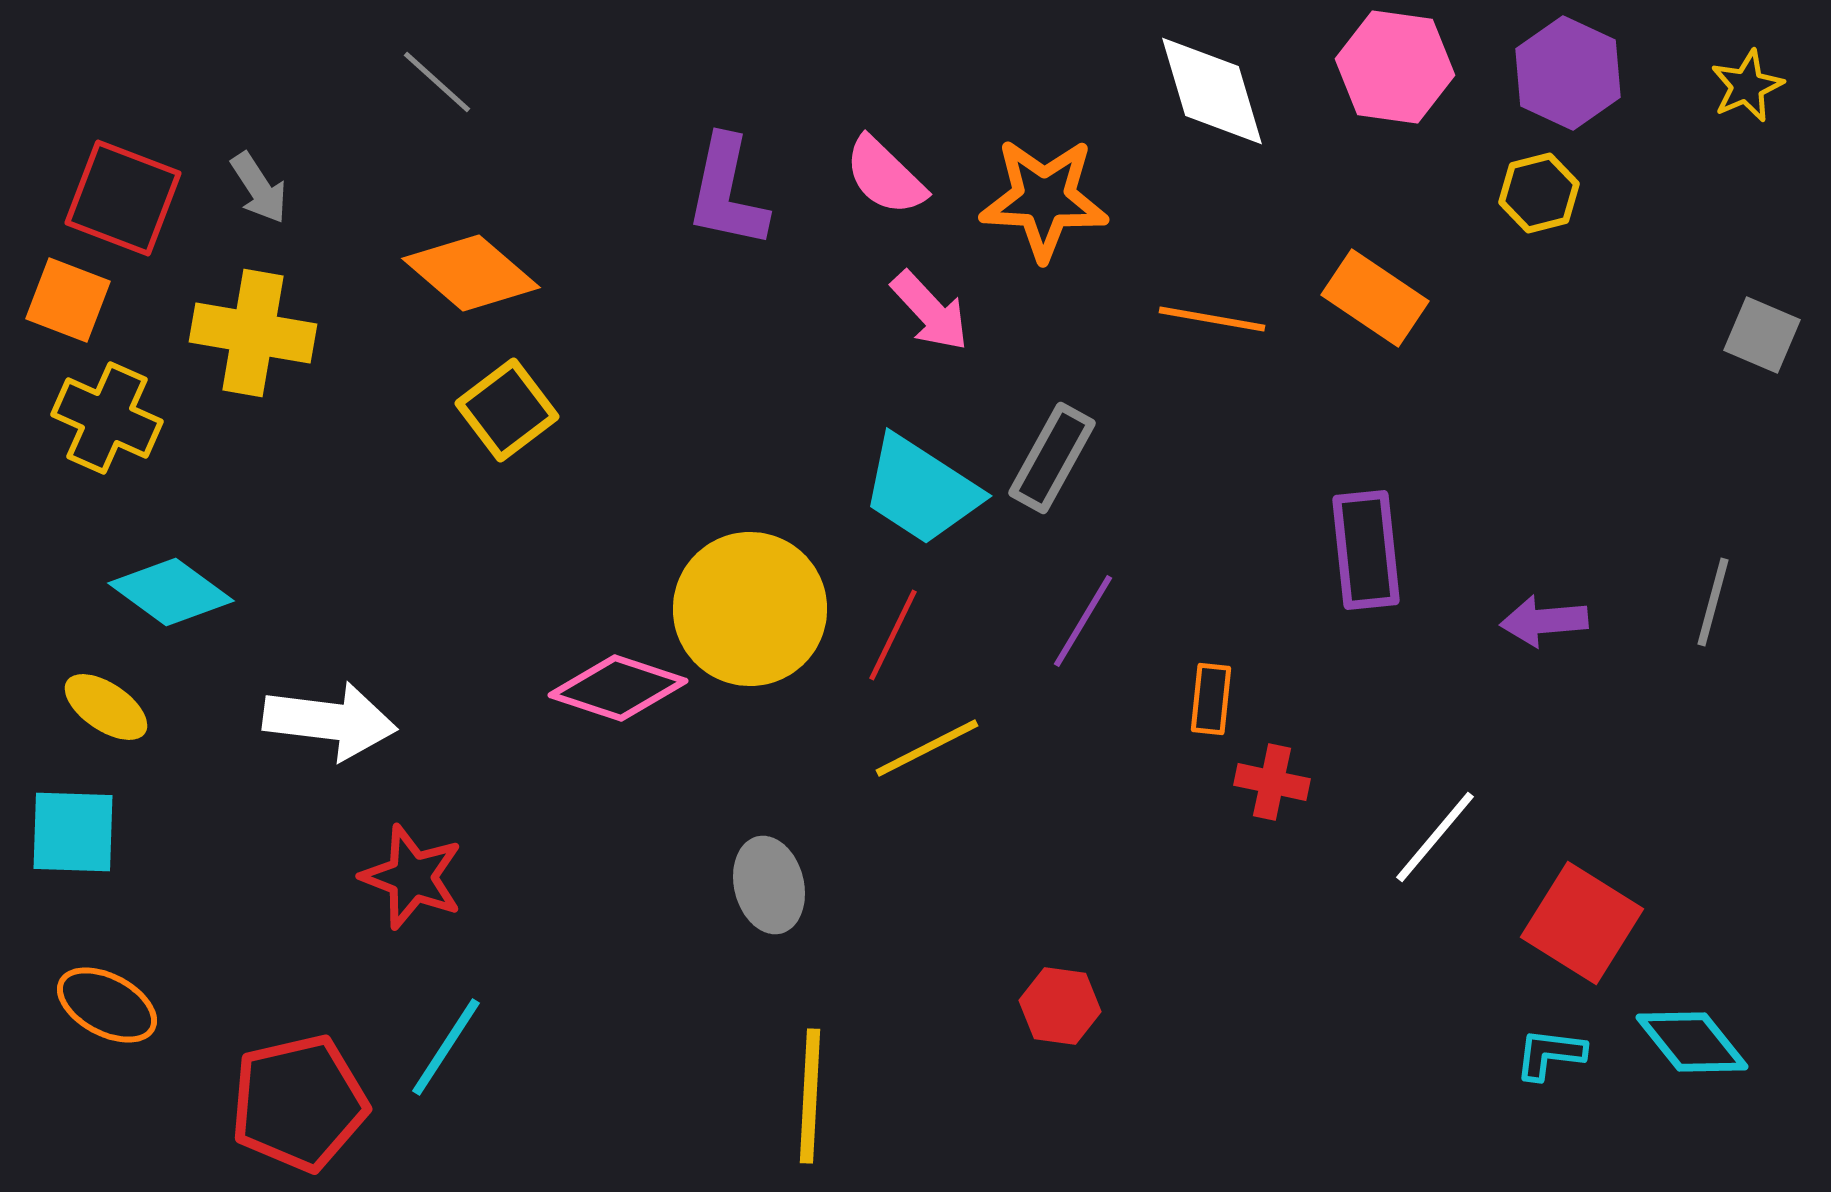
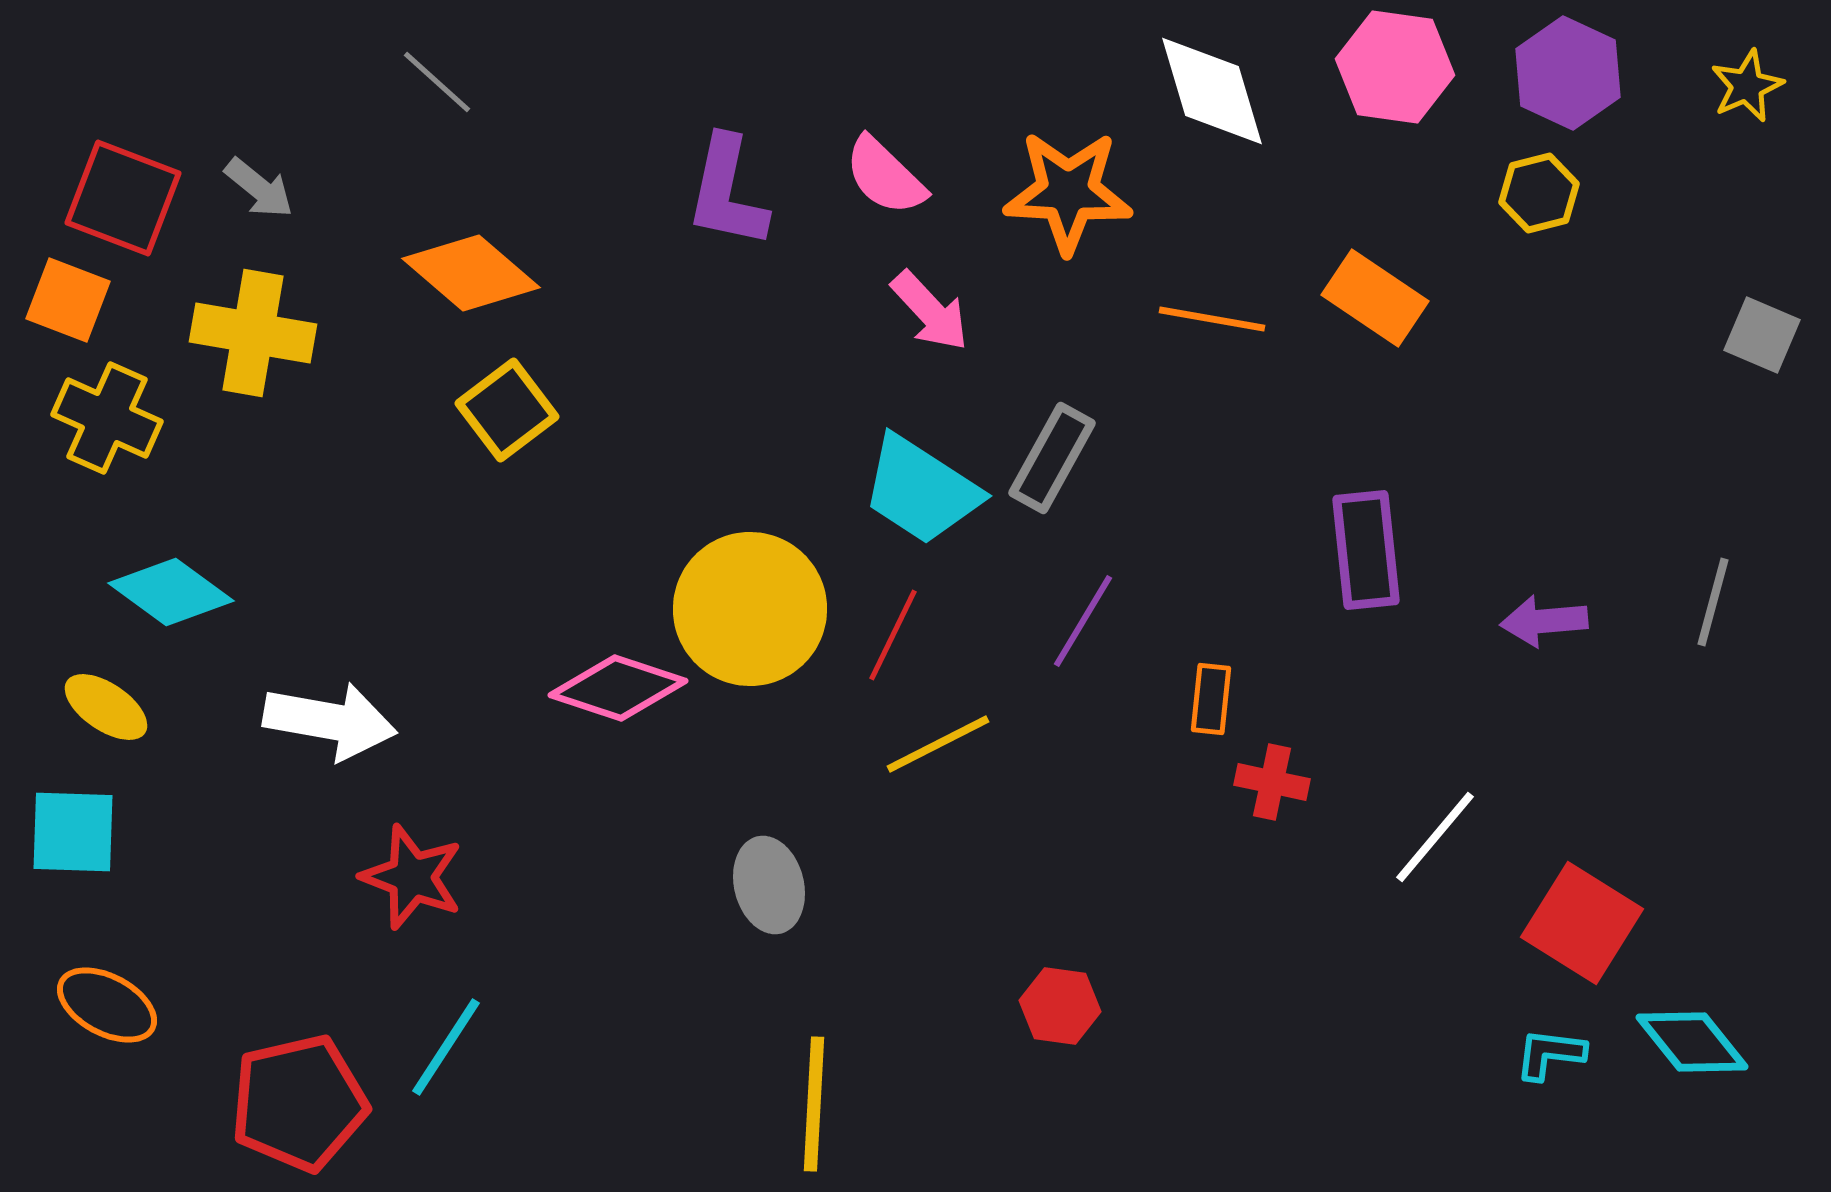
gray arrow at (259, 188): rotated 18 degrees counterclockwise
orange star at (1044, 199): moved 24 px right, 7 px up
white arrow at (330, 721): rotated 3 degrees clockwise
yellow line at (927, 748): moved 11 px right, 4 px up
yellow line at (810, 1096): moved 4 px right, 8 px down
